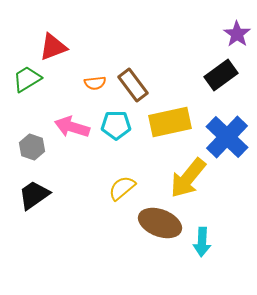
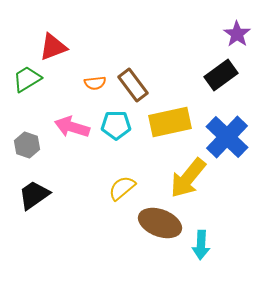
gray hexagon: moved 5 px left, 2 px up
cyan arrow: moved 1 px left, 3 px down
